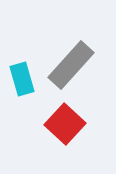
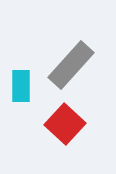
cyan rectangle: moved 1 px left, 7 px down; rotated 16 degrees clockwise
